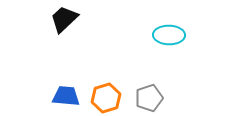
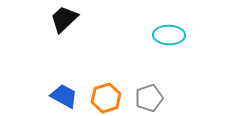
blue trapezoid: moved 2 px left; rotated 24 degrees clockwise
